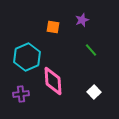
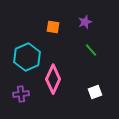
purple star: moved 3 px right, 2 px down
pink diamond: moved 2 px up; rotated 28 degrees clockwise
white square: moved 1 px right; rotated 24 degrees clockwise
